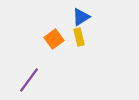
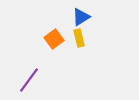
yellow rectangle: moved 1 px down
